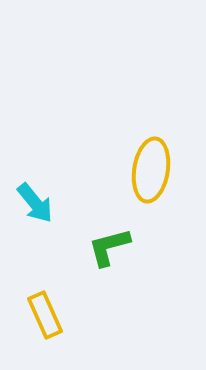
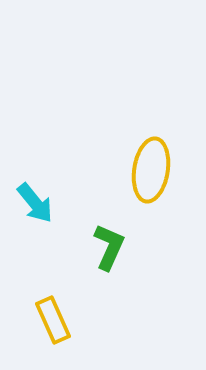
green L-shape: rotated 129 degrees clockwise
yellow rectangle: moved 8 px right, 5 px down
